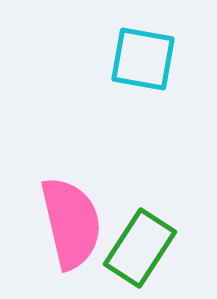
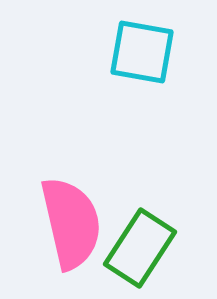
cyan square: moved 1 px left, 7 px up
